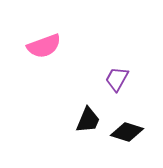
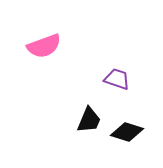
purple trapezoid: rotated 80 degrees clockwise
black trapezoid: moved 1 px right
